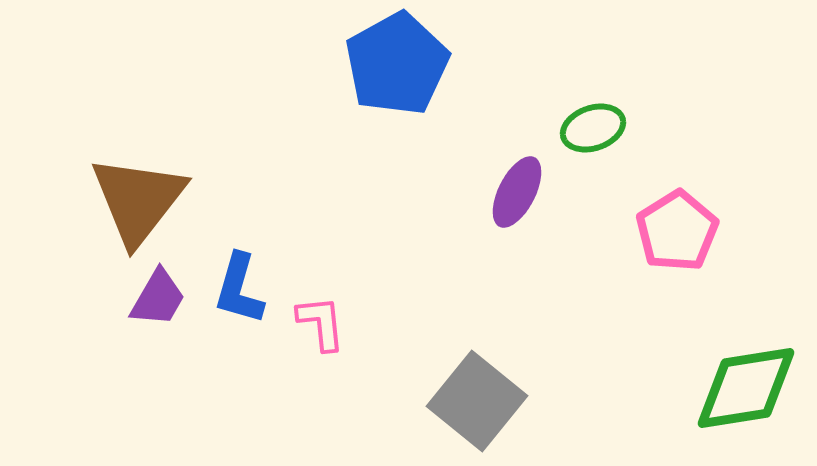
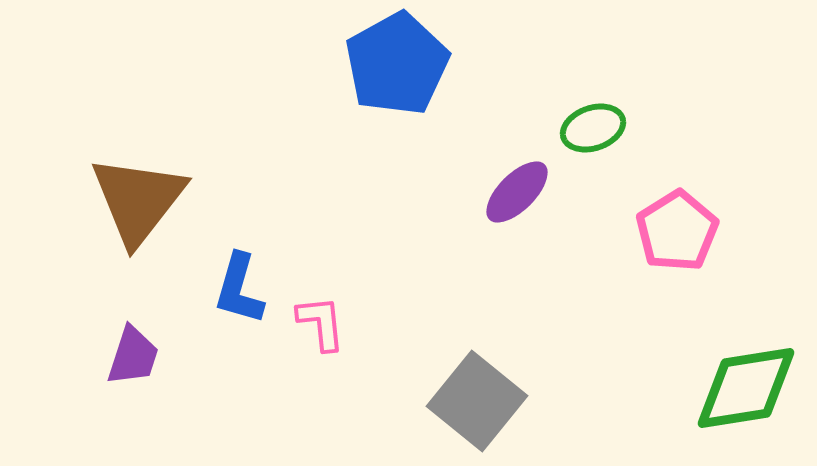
purple ellipse: rotated 18 degrees clockwise
purple trapezoid: moved 25 px left, 58 px down; rotated 12 degrees counterclockwise
